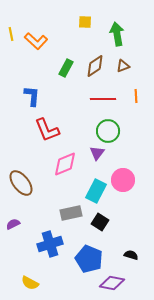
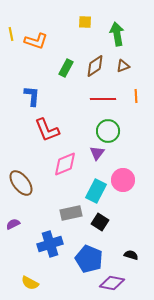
orange L-shape: rotated 25 degrees counterclockwise
